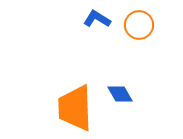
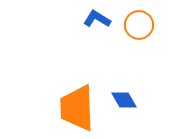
blue diamond: moved 4 px right, 6 px down
orange trapezoid: moved 2 px right
